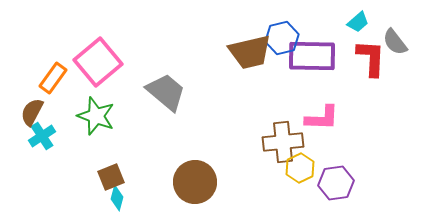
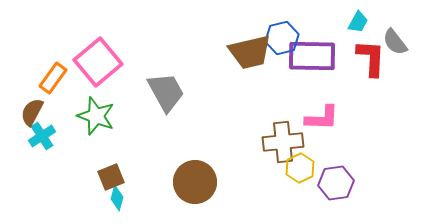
cyan trapezoid: rotated 20 degrees counterclockwise
gray trapezoid: rotated 21 degrees clockwise
